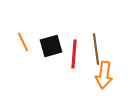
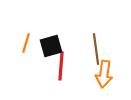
orange line: moved 3 px right, 1 px down; rotated 42 degrees clockwise
red line: moved 13 px left, 12 px down
orange arrow: moved 1 px up
